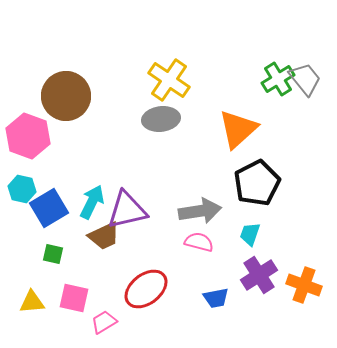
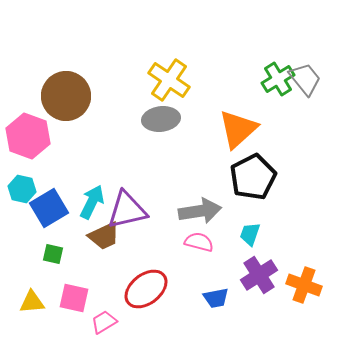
black pentagon: moved 4 px left, 6 px up
